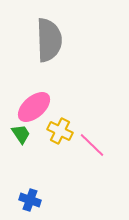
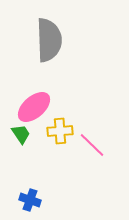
yellow cross: rotated 30 degrees counterclockwise
